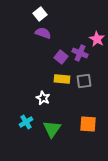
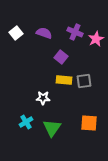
white square: moved 24 px left, 19 px down
purple semicircle: moved 1 px right
pink star: moved 1 px left; rotated 14 degrees clockwise
purple cross: moved 5 px left, 21 px up
yellow rectangle: moved 2 px right, 1 px down
white star: rotated 24 degrees counterclockwise
orange square: moved 1 px right, 1 px up
green triangle: moved 1 px up
